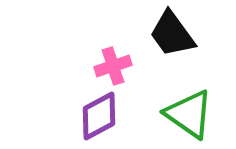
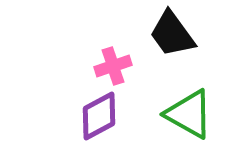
green triangle: rotated 6 degrees counterclockwise
